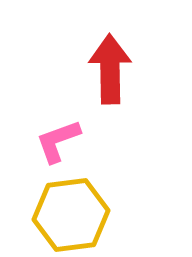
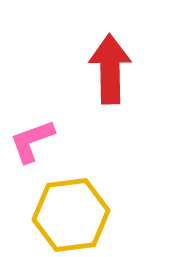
pink L-shape: moved 26 px left
